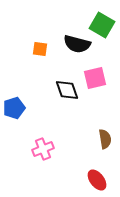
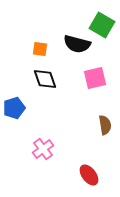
black diamond: moved 22 px left, 11 px up
brown semicircle: moved 14 px up
pink cross: rotated 15 degrees counterclockwise
red ellipse: moved 8 px left, 5 px up
